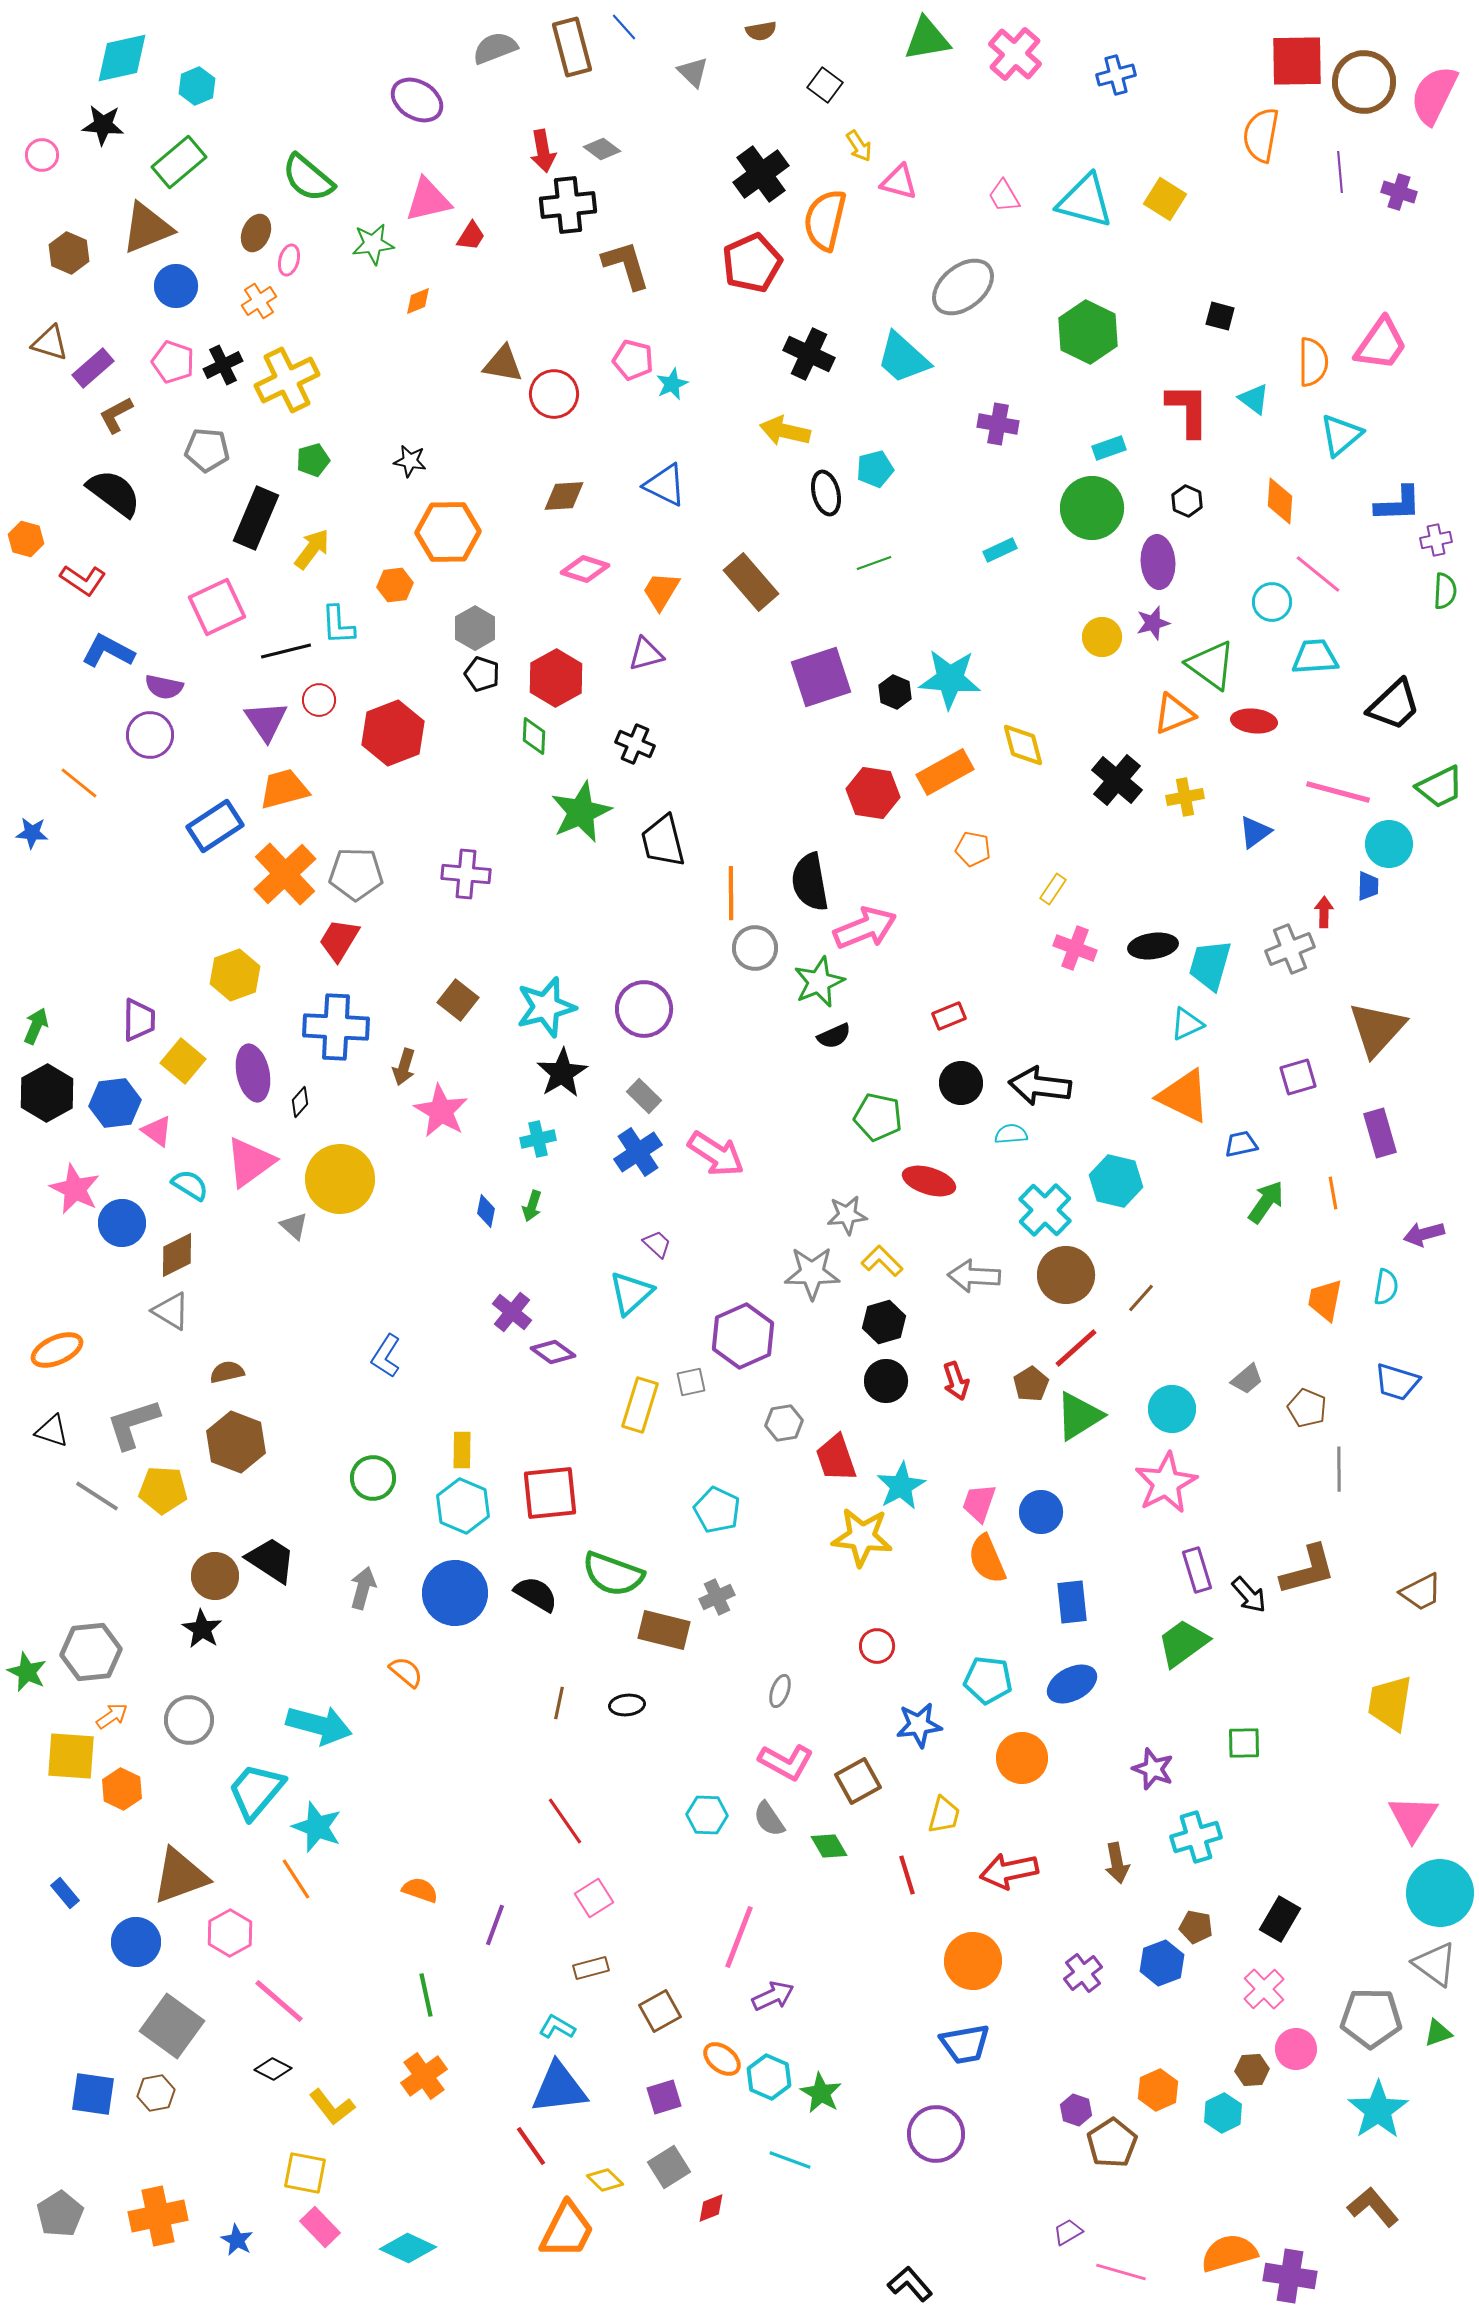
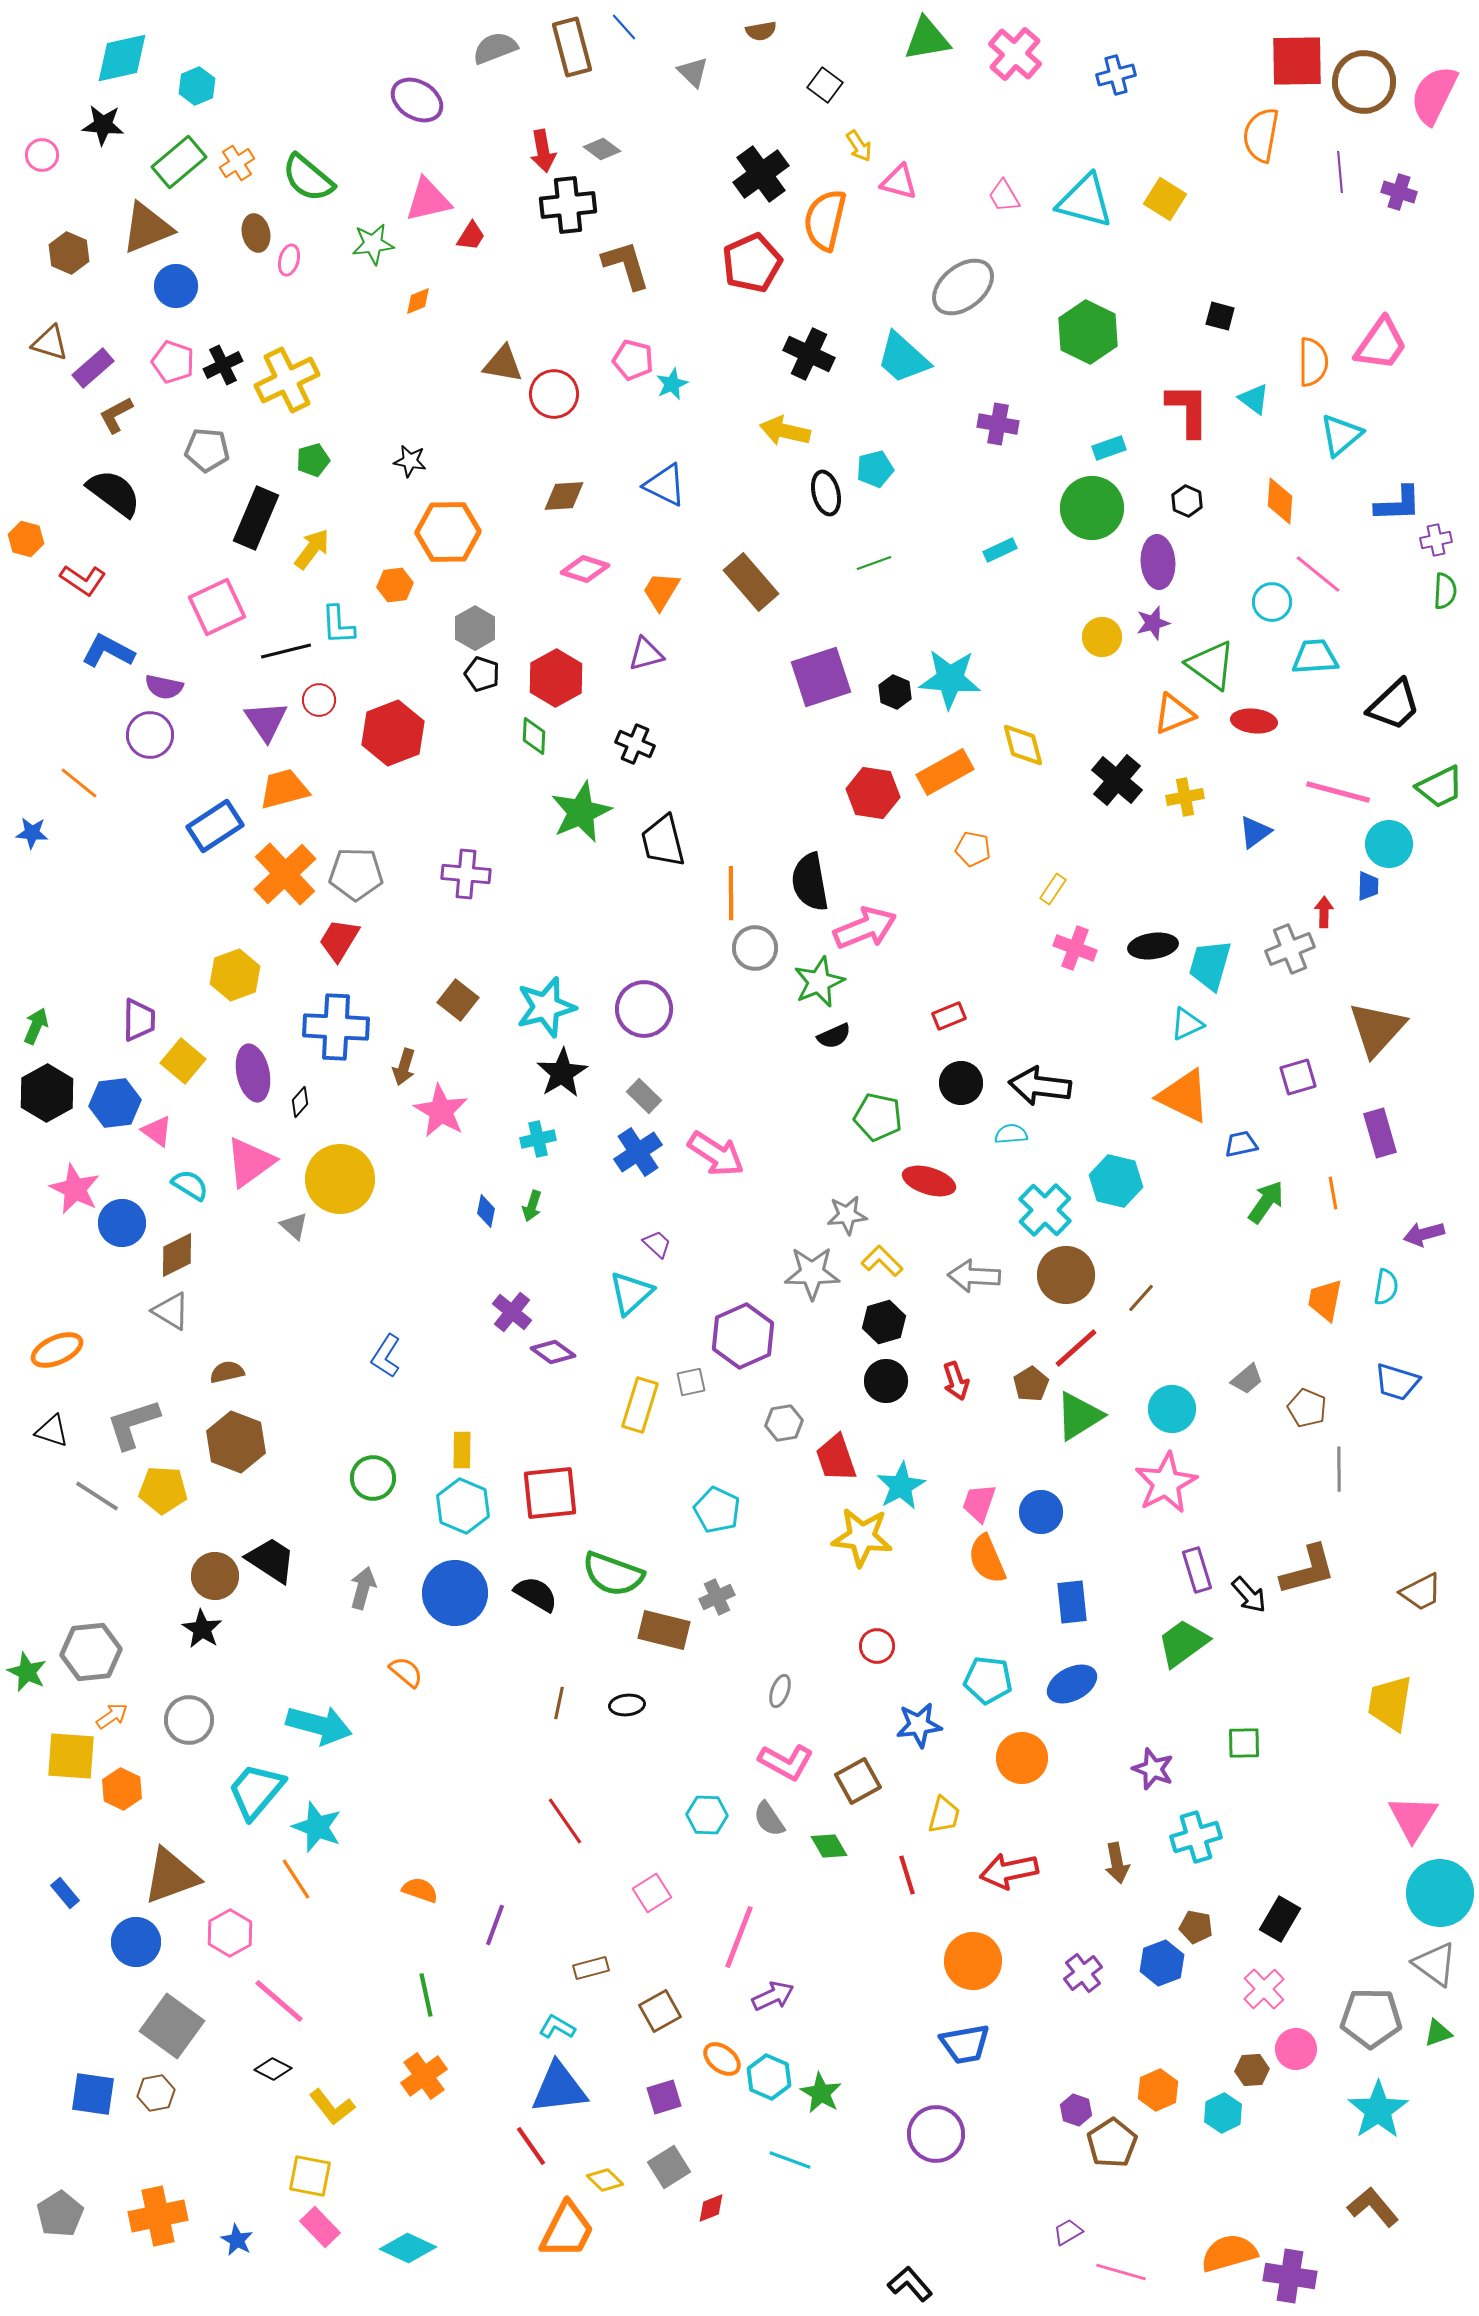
brown ellipse at (256, 233): rotated 36 degrees counterclockwise
orange cross at (259, 301): moved 22 px left, 138 px up
brown triangle at (180, 1876): moved 9 px left
pink square at (594, 1898): moved 58 px right, 5 px up
yellow square at (305, 2173): moved 5 px right, 3 px down
